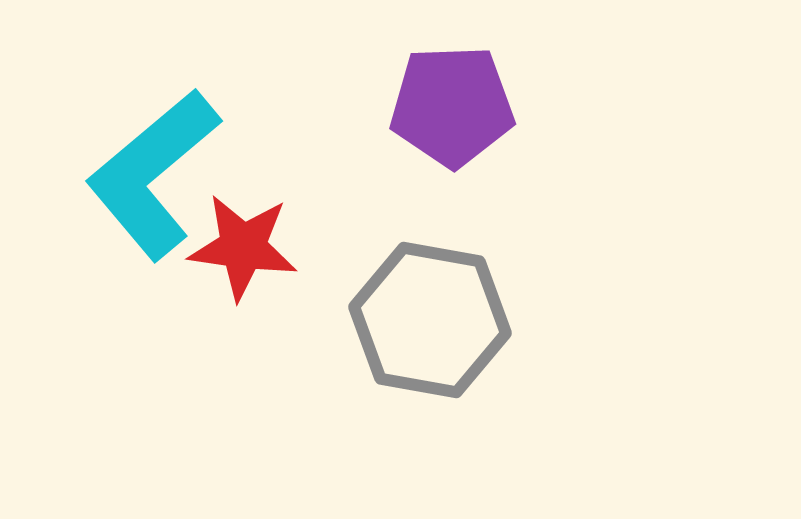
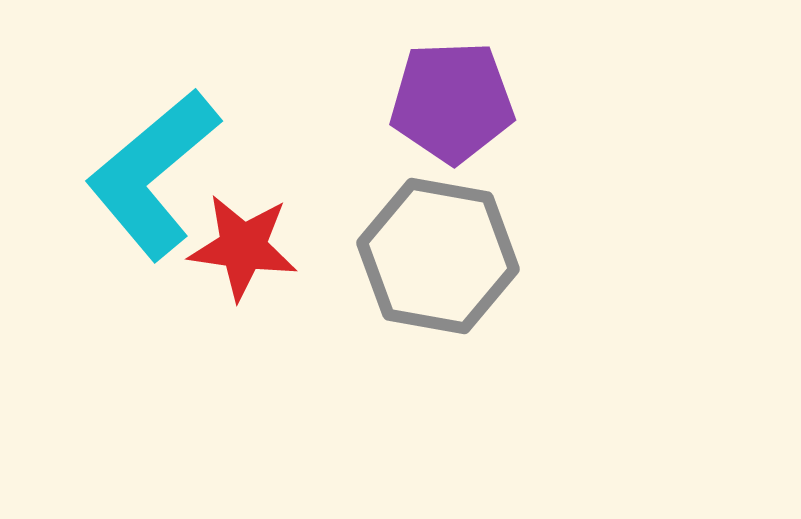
purple pentagon: moved 4 px up
gray hexagon: moved 8 px right, 64 px up
